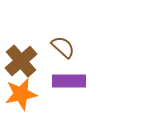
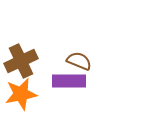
brown semicircle: moved 16 px right, 14 px down; rotated 20 degrees counterclockwise
brown cross: rotated 16 degrees clockwise
